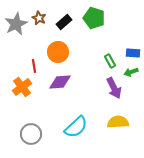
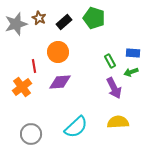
gray star: rotated 10 degrees clockwise
